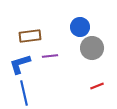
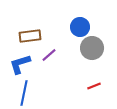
purple line: moved 1 px left, 1 px up; rotated 35 degrees counterclockwise
red line: moved 3 px left
blue line: rotated 25 degrees clockwise
